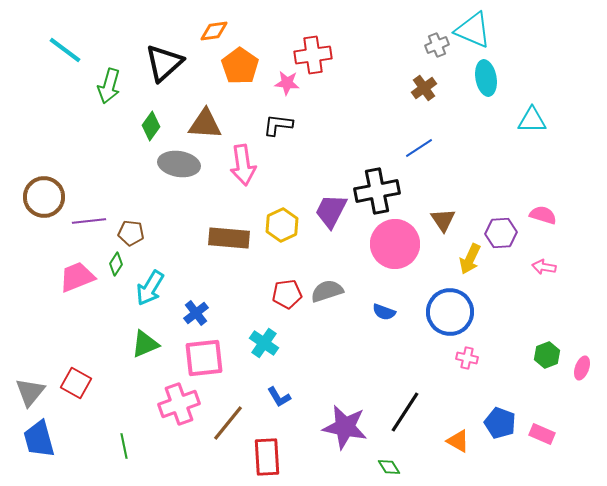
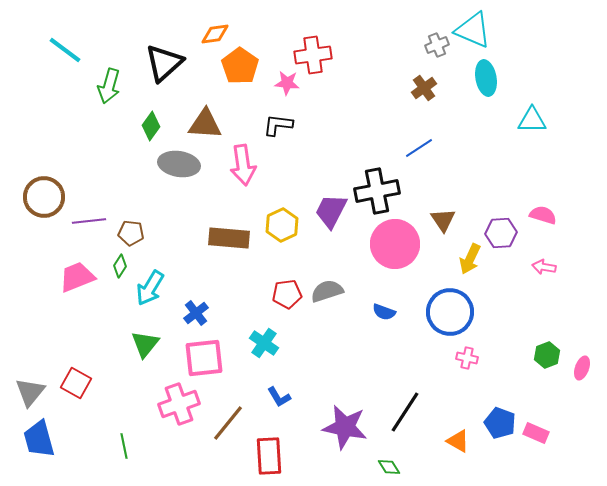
orange diamond at (214, 31): moved 1 px right, 3 px down
green diamond at (116, 264): moved 4 px right, 2 px down
green triangle at (145, 344): rotated 28 degrees counterclockwise
pink rectangle at (542, 434): moved 6 px left, 1 px up
red rectangle at (267, 457): moved 2 px right, 1 px up
